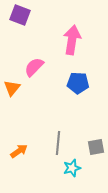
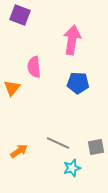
pink semicircle: rotated 50 degrees counterclockwise
gray line: rotated 70 degrees counterclockwise
